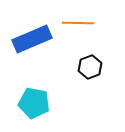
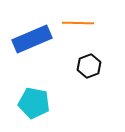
black hexagon: moved 1 px left, 1 px up
